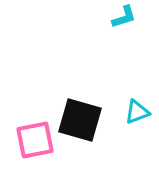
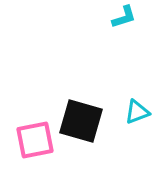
black square: moved 1 px right, 1 px down
